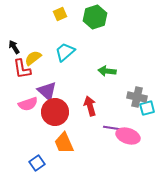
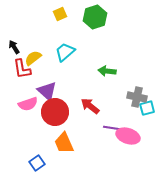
red arrow: rotated 36 degrees counterclockwise
